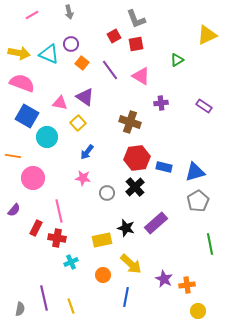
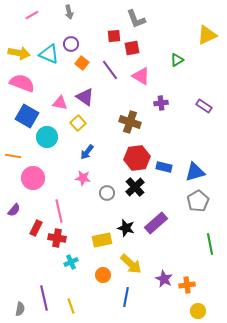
red square at (114, 36): rotated 24 degrees clockwise
red square at (136, 44): moved 4 px left, 4 px down
